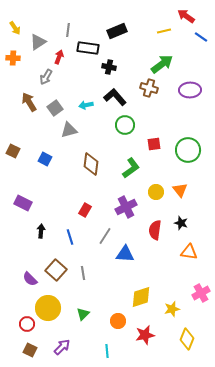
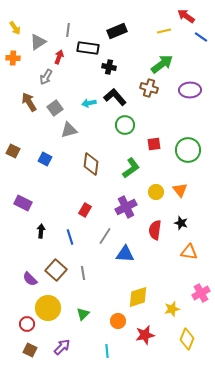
cyan arrow at (86, 105): moved 3 px right, 2 px up
yellow diamond at (141, 297): moved 3 px left
